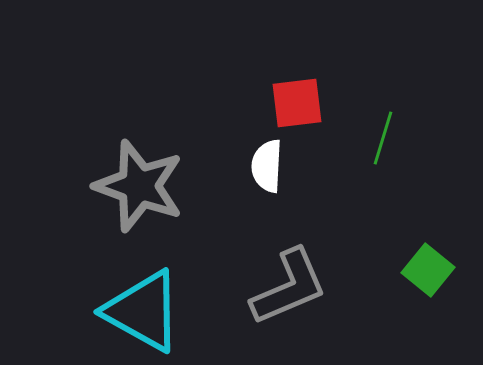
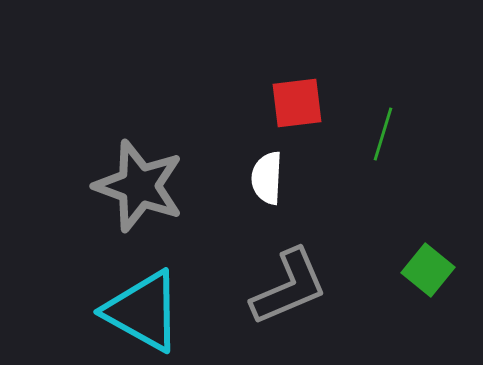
green line: moved 4 px up
white semicircle: moved 12 px down
